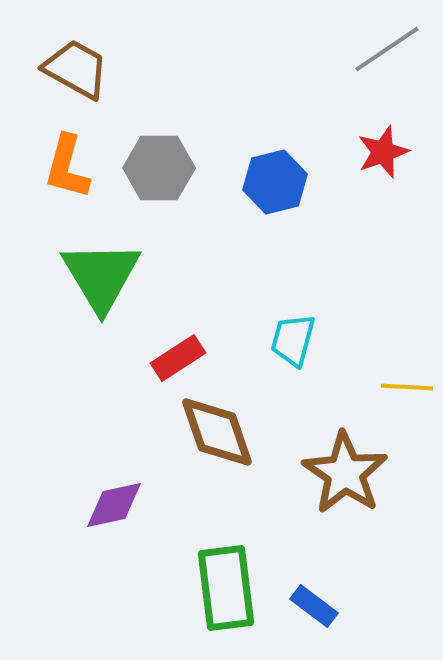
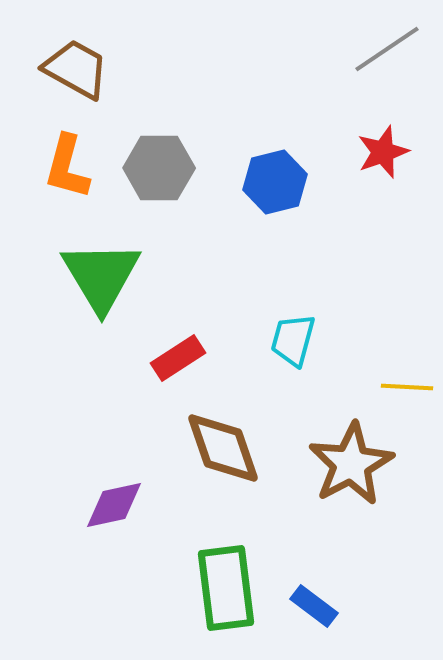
brown diamond: moved 6 px right, 16 px down
brown star: moved 6 px right, 9 px up; rotated 10 degrees clockwise
